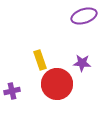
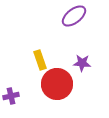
purple ellipse: moved 10 px left; rotated 20 degrees counterclockwise
purple cross: moved 1 px left, 5 px down
